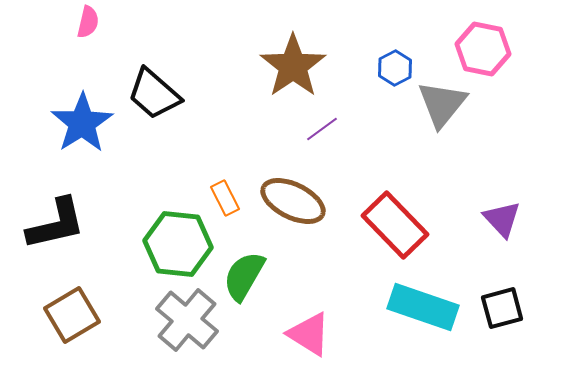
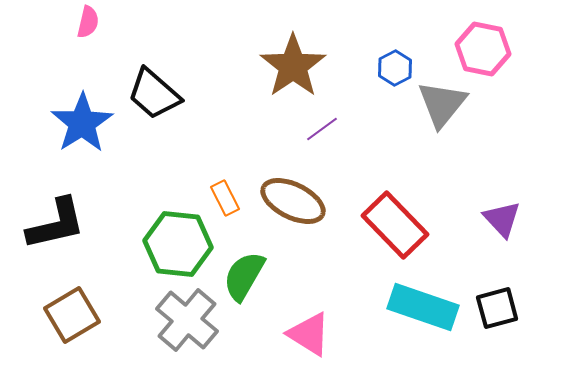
black square: moved 5 px left
